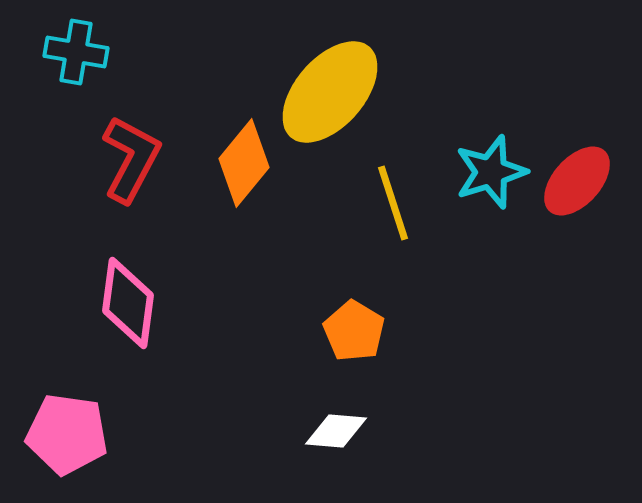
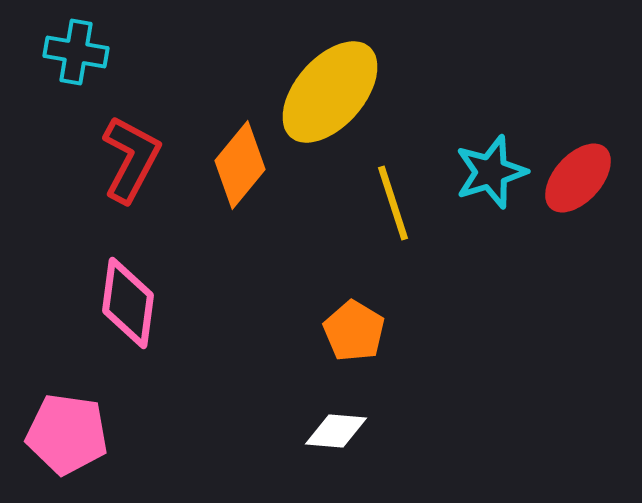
orange diamond: moved 4 px left, 2 px down
red ellipse: moved 1 px right, 3 px up
